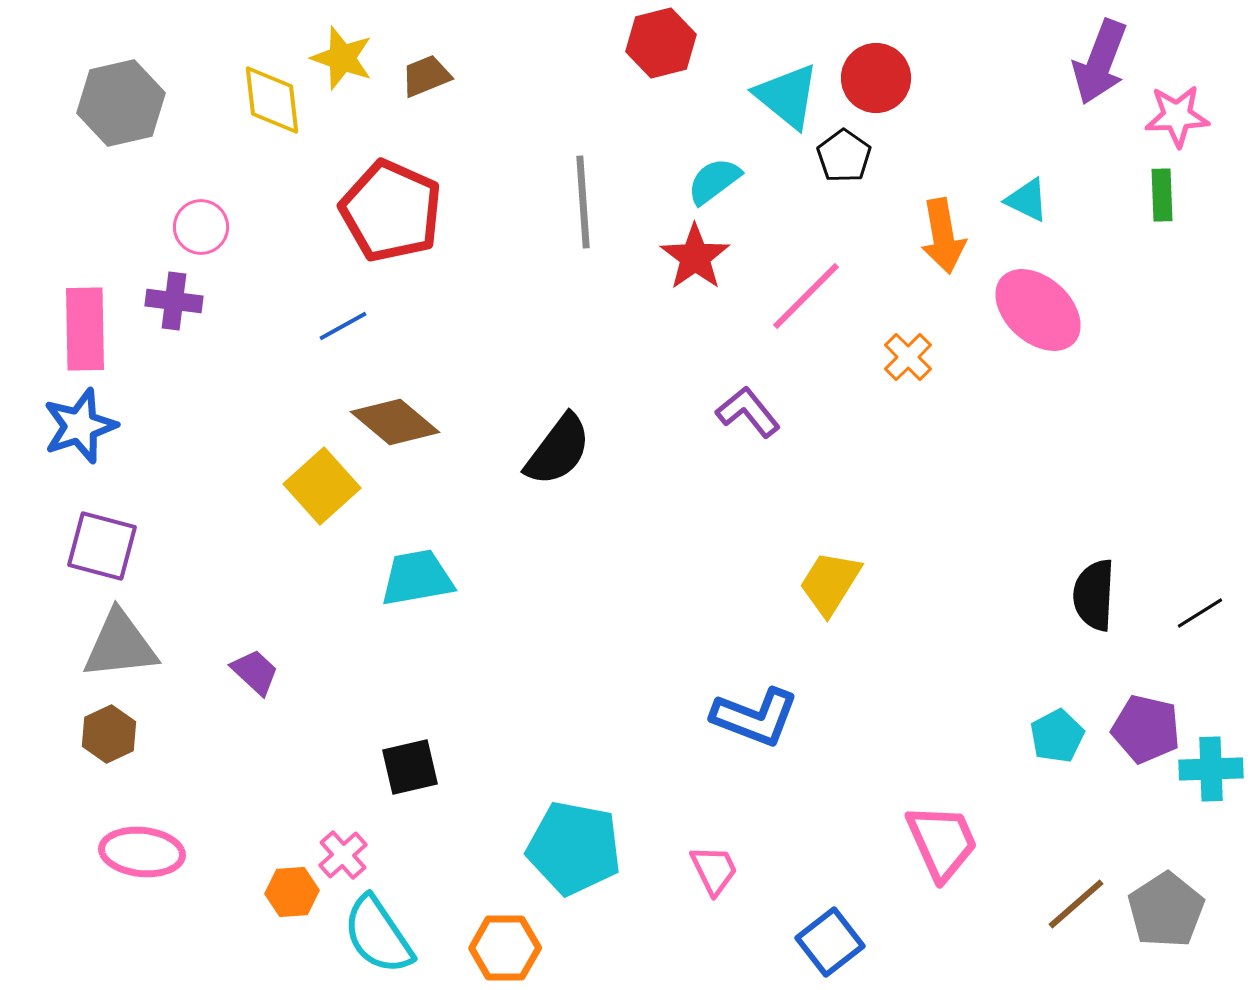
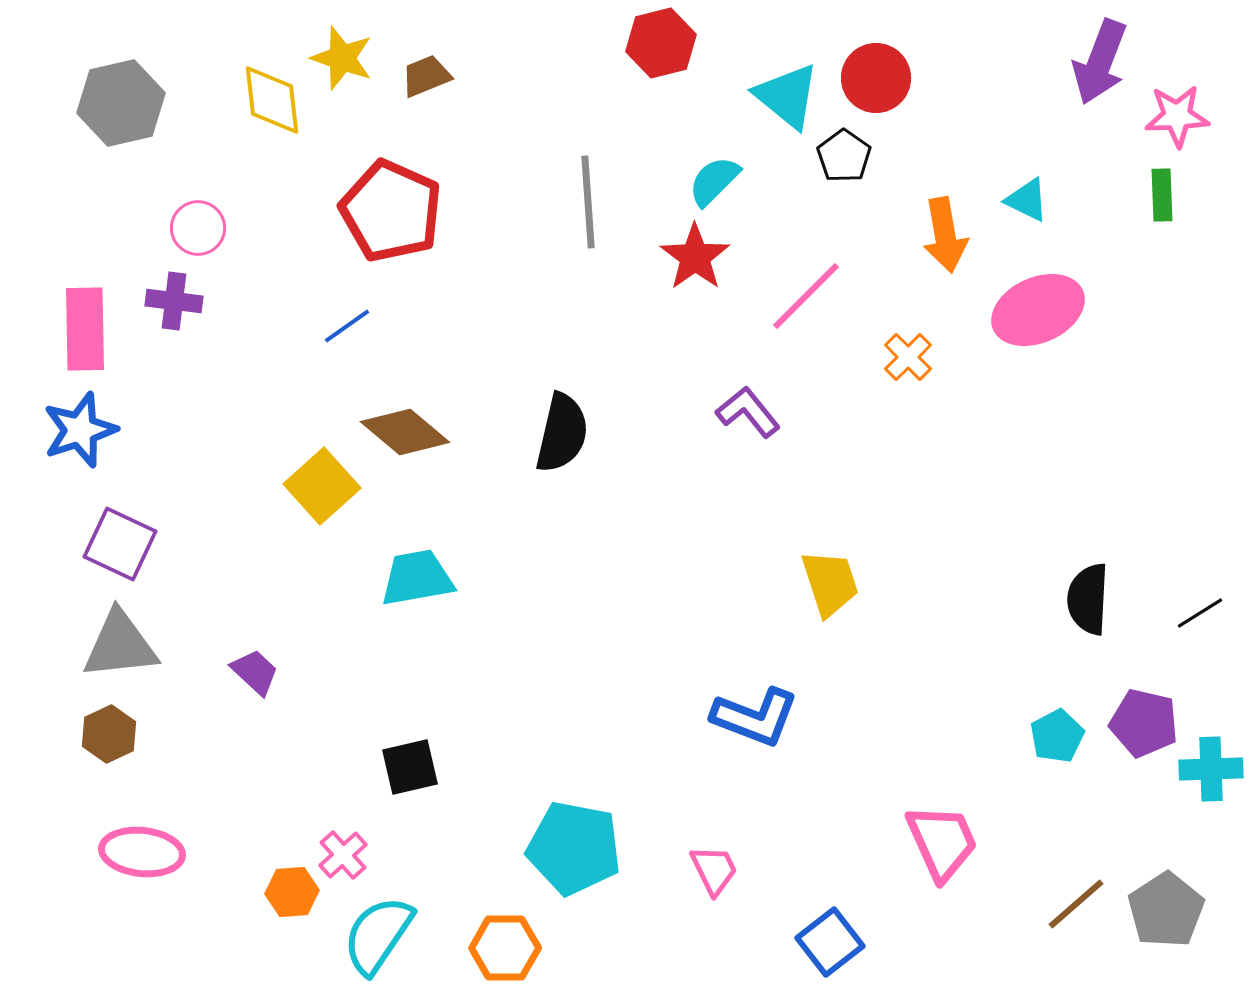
cyan semicircle at (714, 181): rotated 8 degrees counterclockwise
gray line at (583, 202): moved 5 px right
pink circle at (201, 227): moved 3 px left, 1 px down
orange arrow at (943, 236): moved 2 px right, 1 px up
pink ellipse at (1038, 310): rotated 66 degrees counterclockwise
blue line at (343, 326): moved 4 px right; rotated 6 degrees counterclockwise
brown diamond at (395, 422): moved 10 px right, 10 px down
blue star at (80, 426): moved 4 px down
black semicircle at (558, 450): moved 4 px right, 17 px up; rotated 24 degrees counterclockwise
purple square at (102, 546): moved 18 px right, 2 px up; rotated 10 degrees clockwise
yellow trapezoid at (830, 583): rotated 130 degrees clockwise
black semicircle at (1094, 595): moved 6 px left, 4 px down
purple pentagon at (1146, 729): moved 2 px left, 6 px up
cyan semicircle at (378, 935): rotated 68 degrees clockwise
